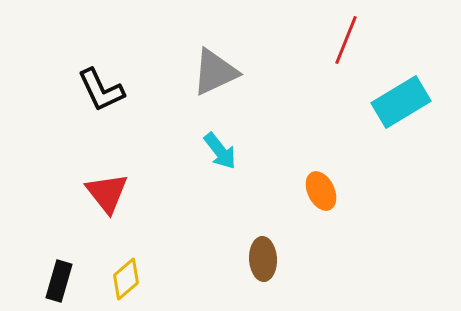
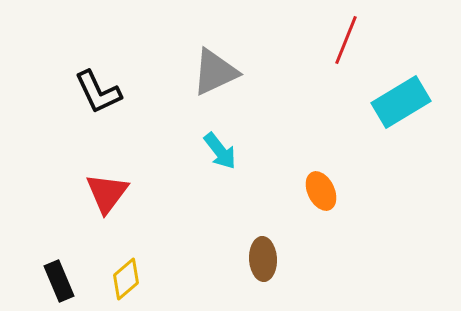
black L-shape: moved 3 px left, 2 px down
red triangle: rotated 15 degrees clockwise
black rectangle: rotated 39 degrees counterclockwise
